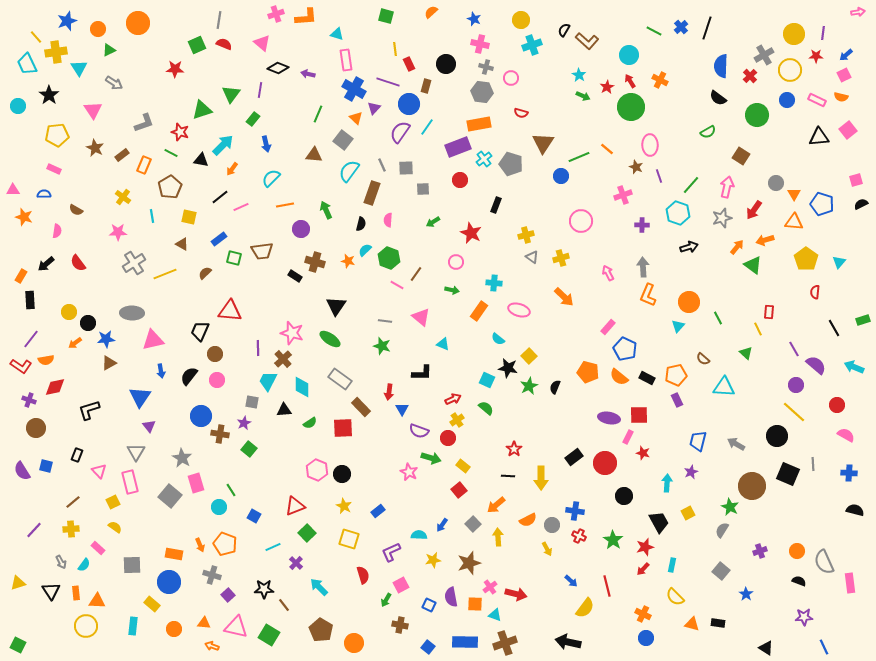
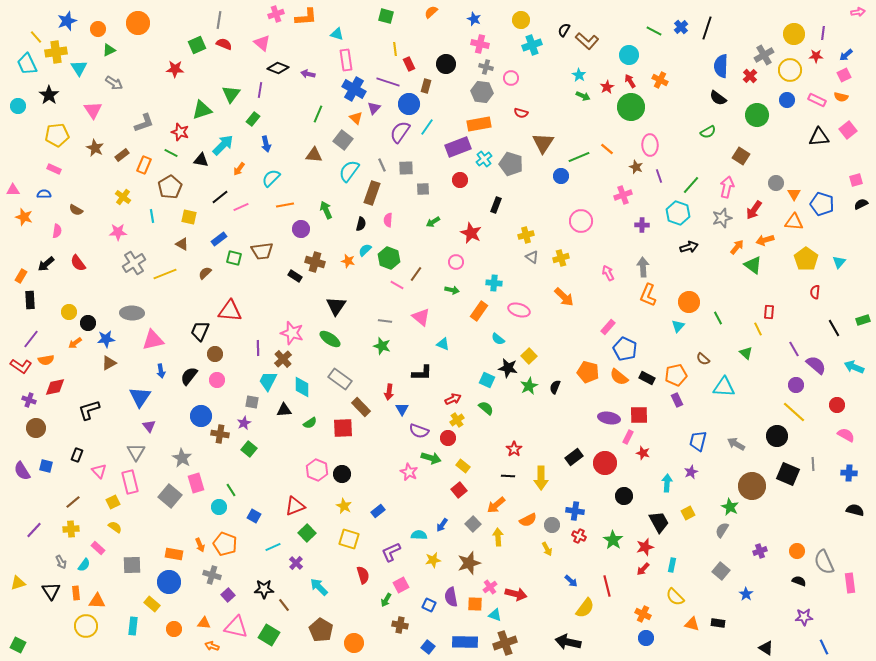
orange arrow at (232, 169): moved 7 px right
